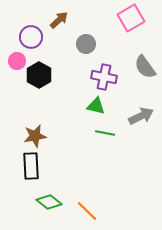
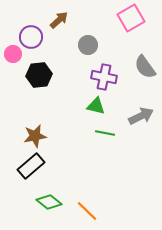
gray circle: moved 2 px right, 1 px down
pink circle: moved 4 px left, 7 px up
black hexagon: rotated 25 degrees clockwise
black rectangle: rotated 52 degrees clockwise
